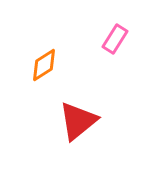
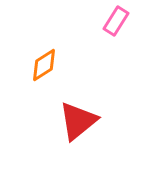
pink rectangle: moved 1 px right, 18 px up
